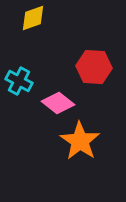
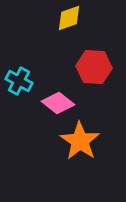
yellow diamond: moved 36 px right
